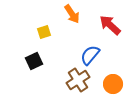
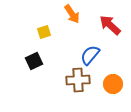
brown cross: rotated 30 degrees clockwise
